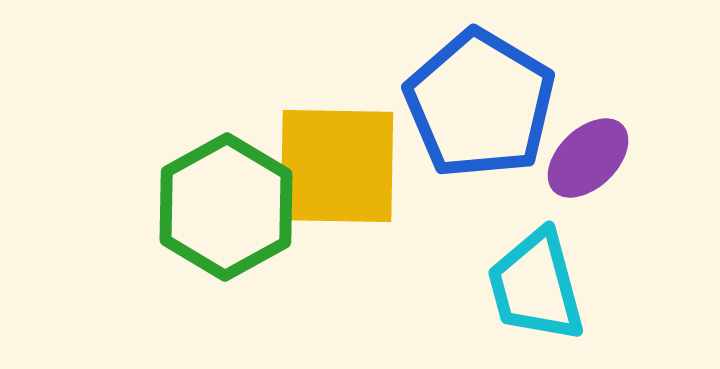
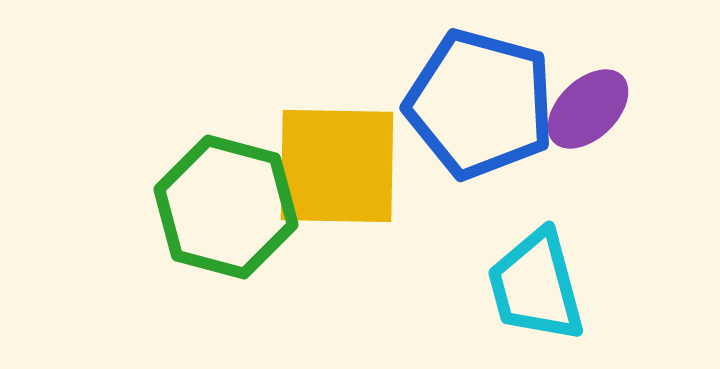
blue pentagon: rotated 16 degrees counterclockwise
purple ellipse: moved 49 px up
green hexagon: rotated 16 degrees counterclockwise
